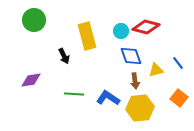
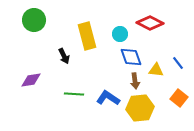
red diamond: moved 4 px right, 4 px up; rotated 12 degrees clockwise
cyan circle: moved 1 px left, 3 px down
blue diamond: moved 1 px down
yellow triangle: rotated 21 degrees clockwise
